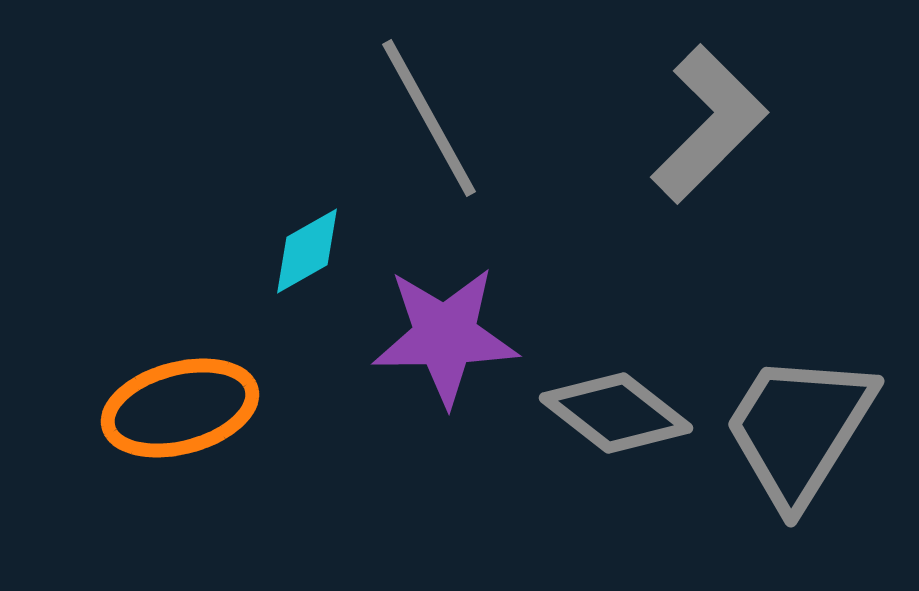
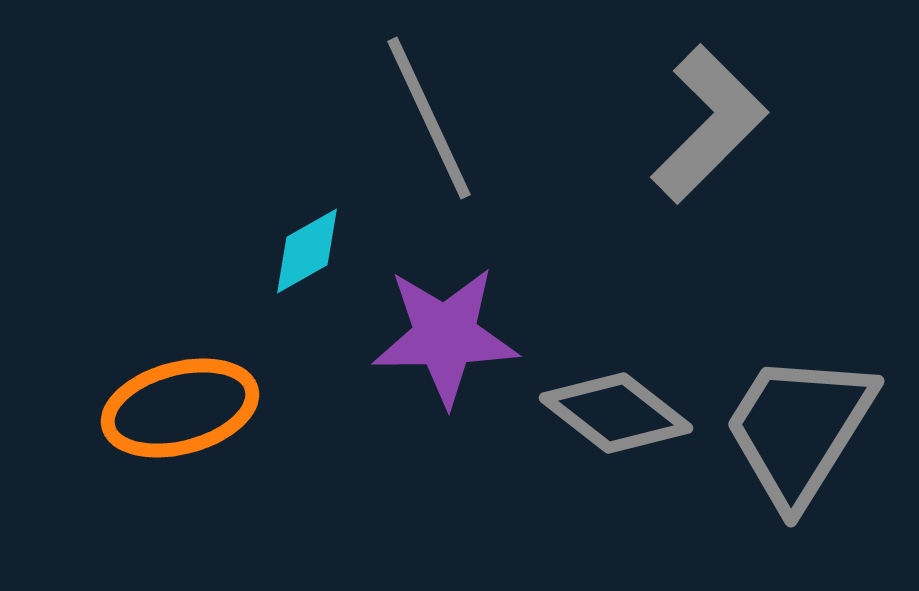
gray line: rotated 4 degrees clockwise
